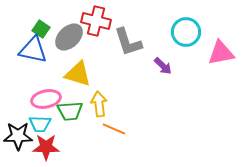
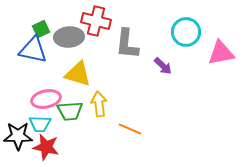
green square: rotated 30 degrees clockwise
gray ellipse: rotated 40 degrees clockwise
gray L-shape: moved 1 px left, 2 px down; rotated 24 degrees clockwise
orange line: moved 16 px right
red star: rotated 12 degrees clockwise
